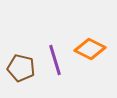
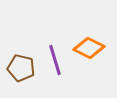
orange diamond: moved 1 px left, 1 px up
